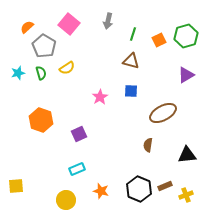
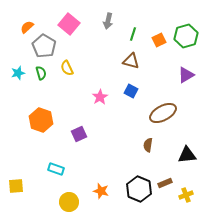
yellow semicircle: rotated 98 degrees clockwise
blue square: rotated 24 degrees clockwise
cyan rectangle: moved 21 px left; rotated 42 degrees clockwise
brown rectangle: moved 3 px up
yellow circle: moved 3 px right, 2 px down
